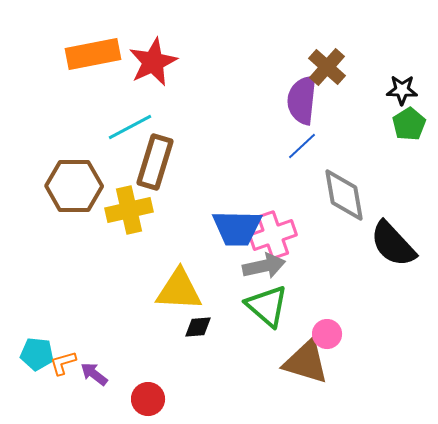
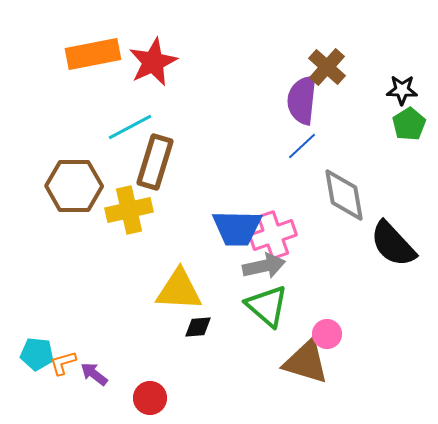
red circle: moved 2 px right, 1 px up
